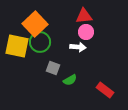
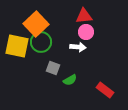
orange square: moved 1 px right
green circle: moved 1 px right
